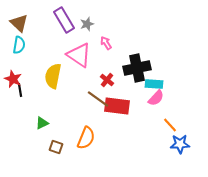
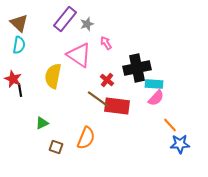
purple rectangle: moved 1 px right, 1 px up; rotated 70 degrees clockwise
